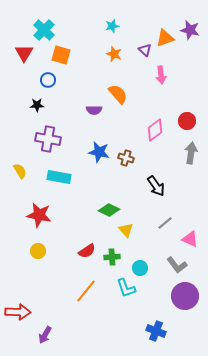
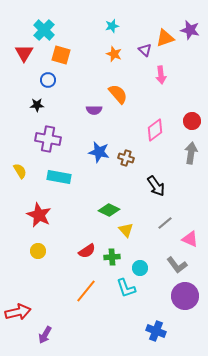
red circle: moved 5 px right
red star: rotated 15 degrees clockwise
red arrow: rotated 15 degrees counterclockwise
